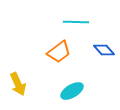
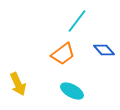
cyan line: moved 1 px right, 1 px up; rotated 55 degrees counterclockwise
orange trapezoid: moved 4 px right, 2 px down
cyan ellipse: rotated 60 degrees clockwise
